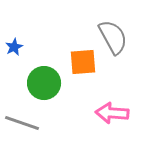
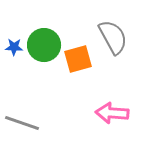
blue star: rotated 30 degrees clockwise
orange square: moved 5 px left, 3 px up; rotated 12 degrees counterclockwise
green circle: moved 38 px up
